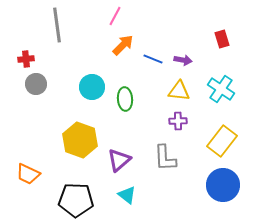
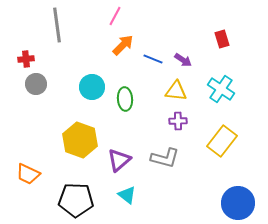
purple arrow: rotated 24 degrees clockwise
yellow triangle: moved 3 px left
gray L-shape: rotated 72 degrees counterclockwise
blue circle: moved 15 px right, 18 px down
